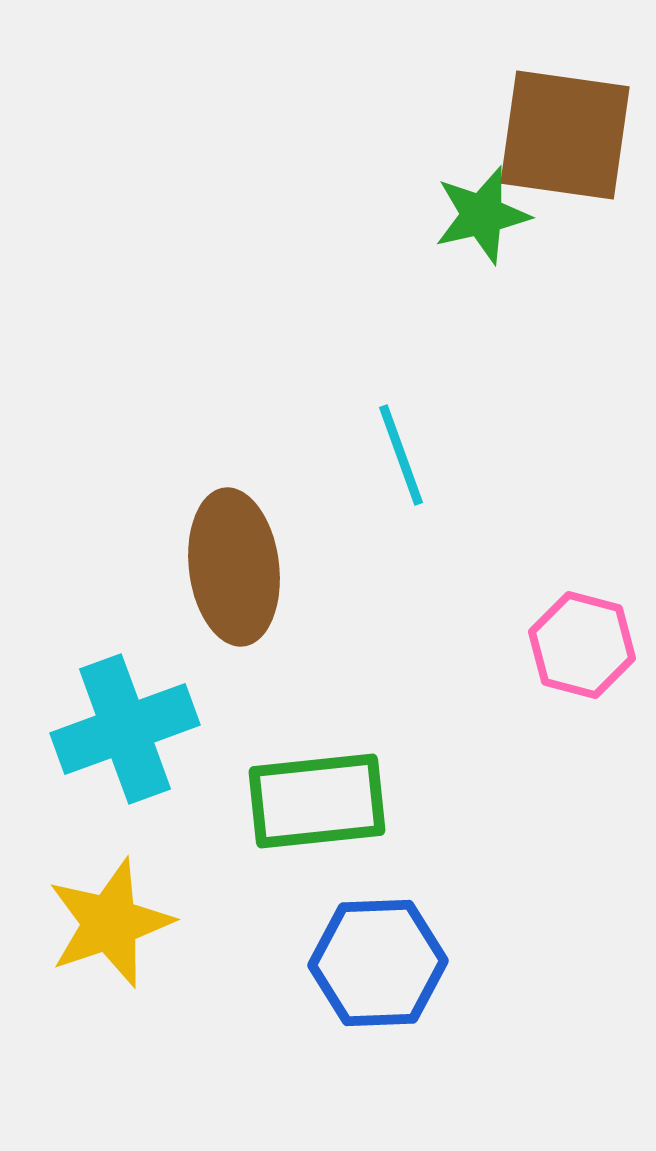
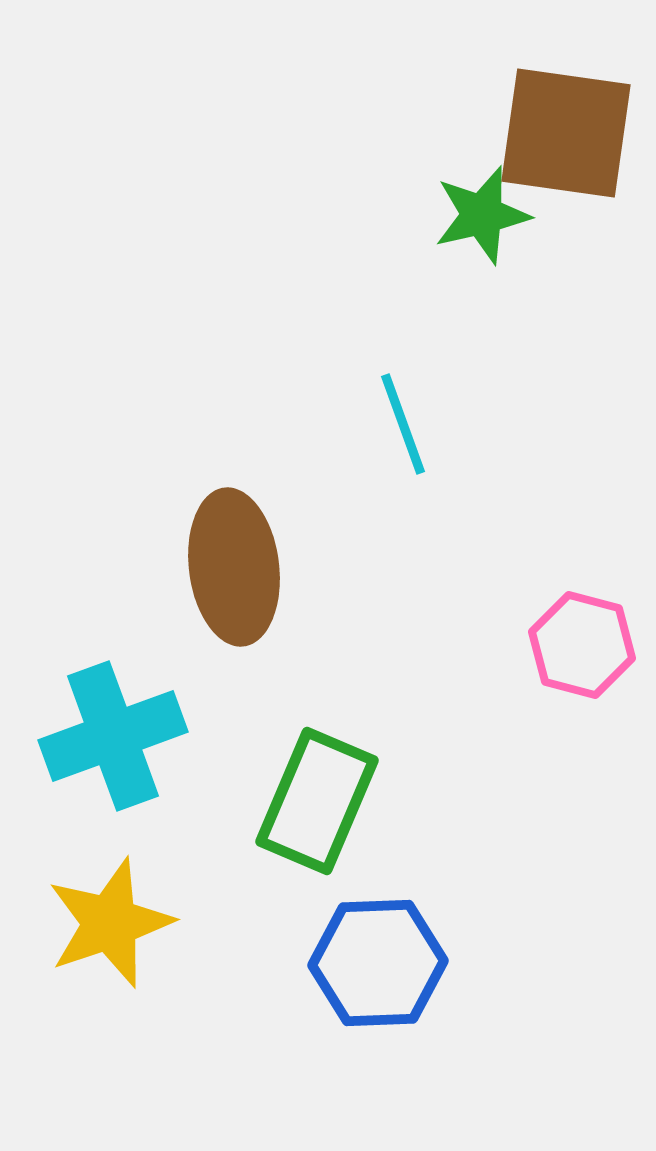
brown square: moved 1 px right, 2 px up
cyan line: moved 2 px right, 31 px up
cyan cross: moved 12 px left, 7 px down
green rectangle: rotated 61 degrees counterclockwise
